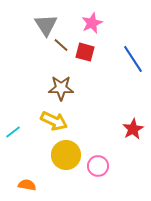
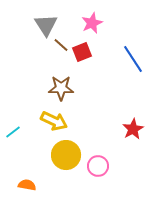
red square: moved 3 px left; rotated 36 degrees counterclockwise
